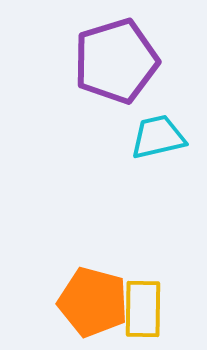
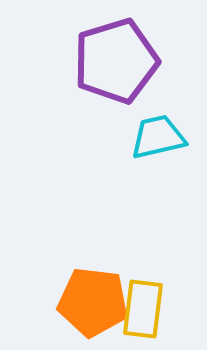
orange pentagon: rotated 8 degrees counterclockwise
yellow rectangle: rotated 6 degrees clockwise
